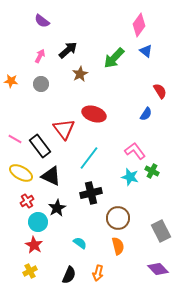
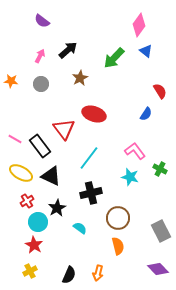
brown star: moved 4 px down
green cross: moved 8 px right, 2 px up
cyan semicircle: moved 15 px up
